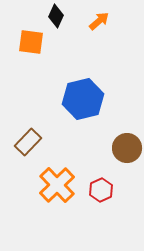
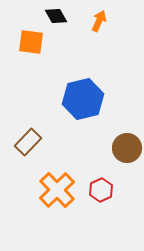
black diamond: rotated 55 degrees counterclockwise
orange arrow: rotated 25 degrees counterclockwise
orange cross: moved 5 px down
